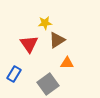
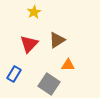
yellow star: moved 11 px left, 11 px up; rotated 24 degrees counterclockwise
red triangle: rotated 18 degrees clockwise
orange triangle: moved 1 px right, 2 px down
gray square: moved 1 px right; rotated 20 degrees counterclockwise
